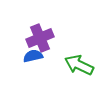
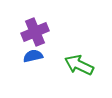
purple cross: moved 5 px left, 6 px up
